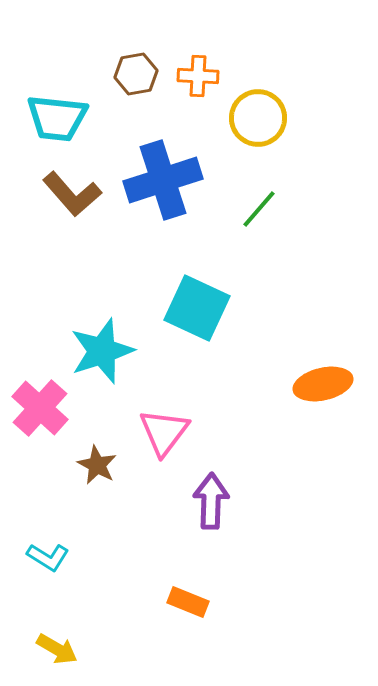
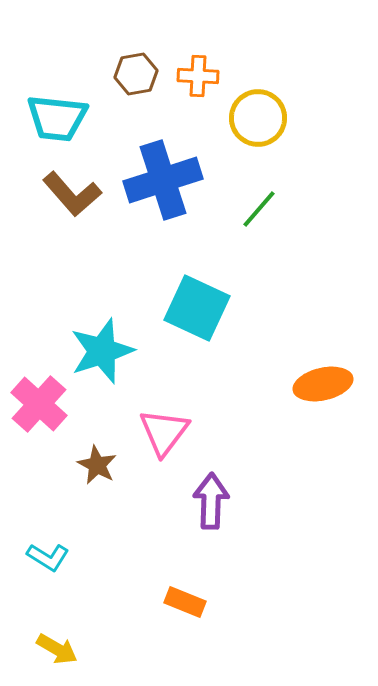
pink cross: moved 1 px left, 4 px up
orange rectangle: moved 3 px left
